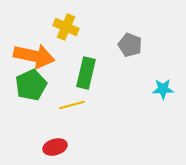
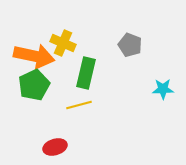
yellow cross: moved 3 px left, 16 px down
green pentagon: moved 3 px right
yellow line: moved 7 px right
